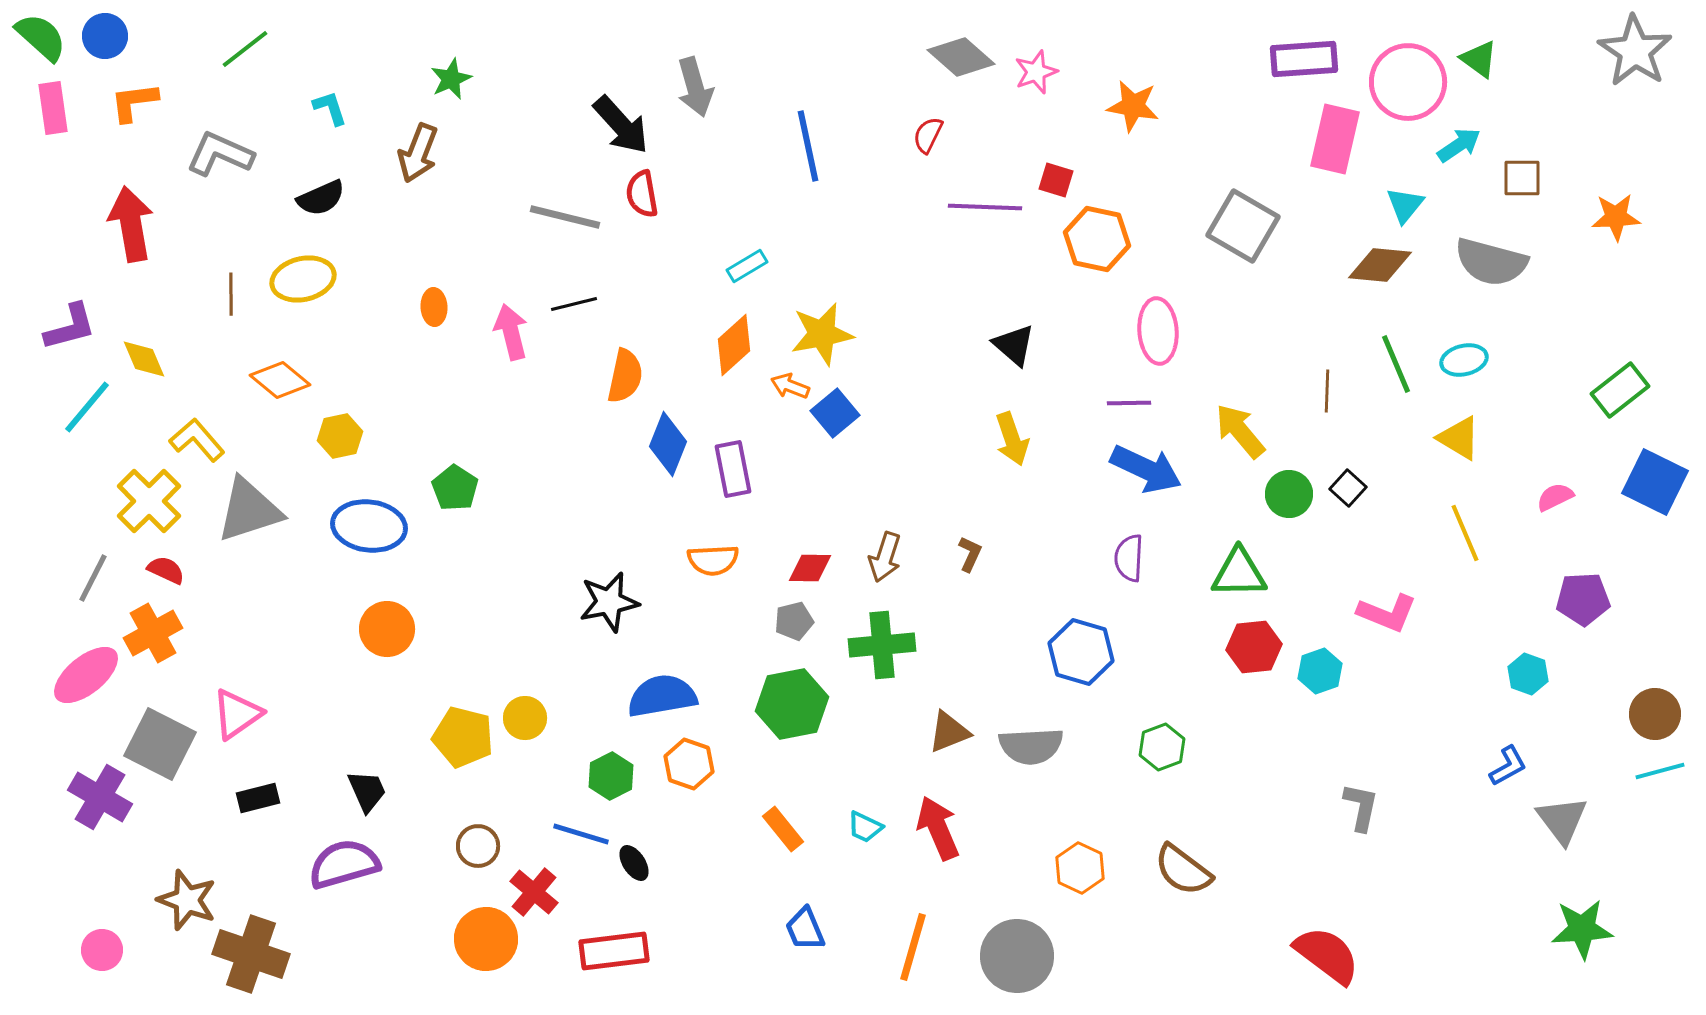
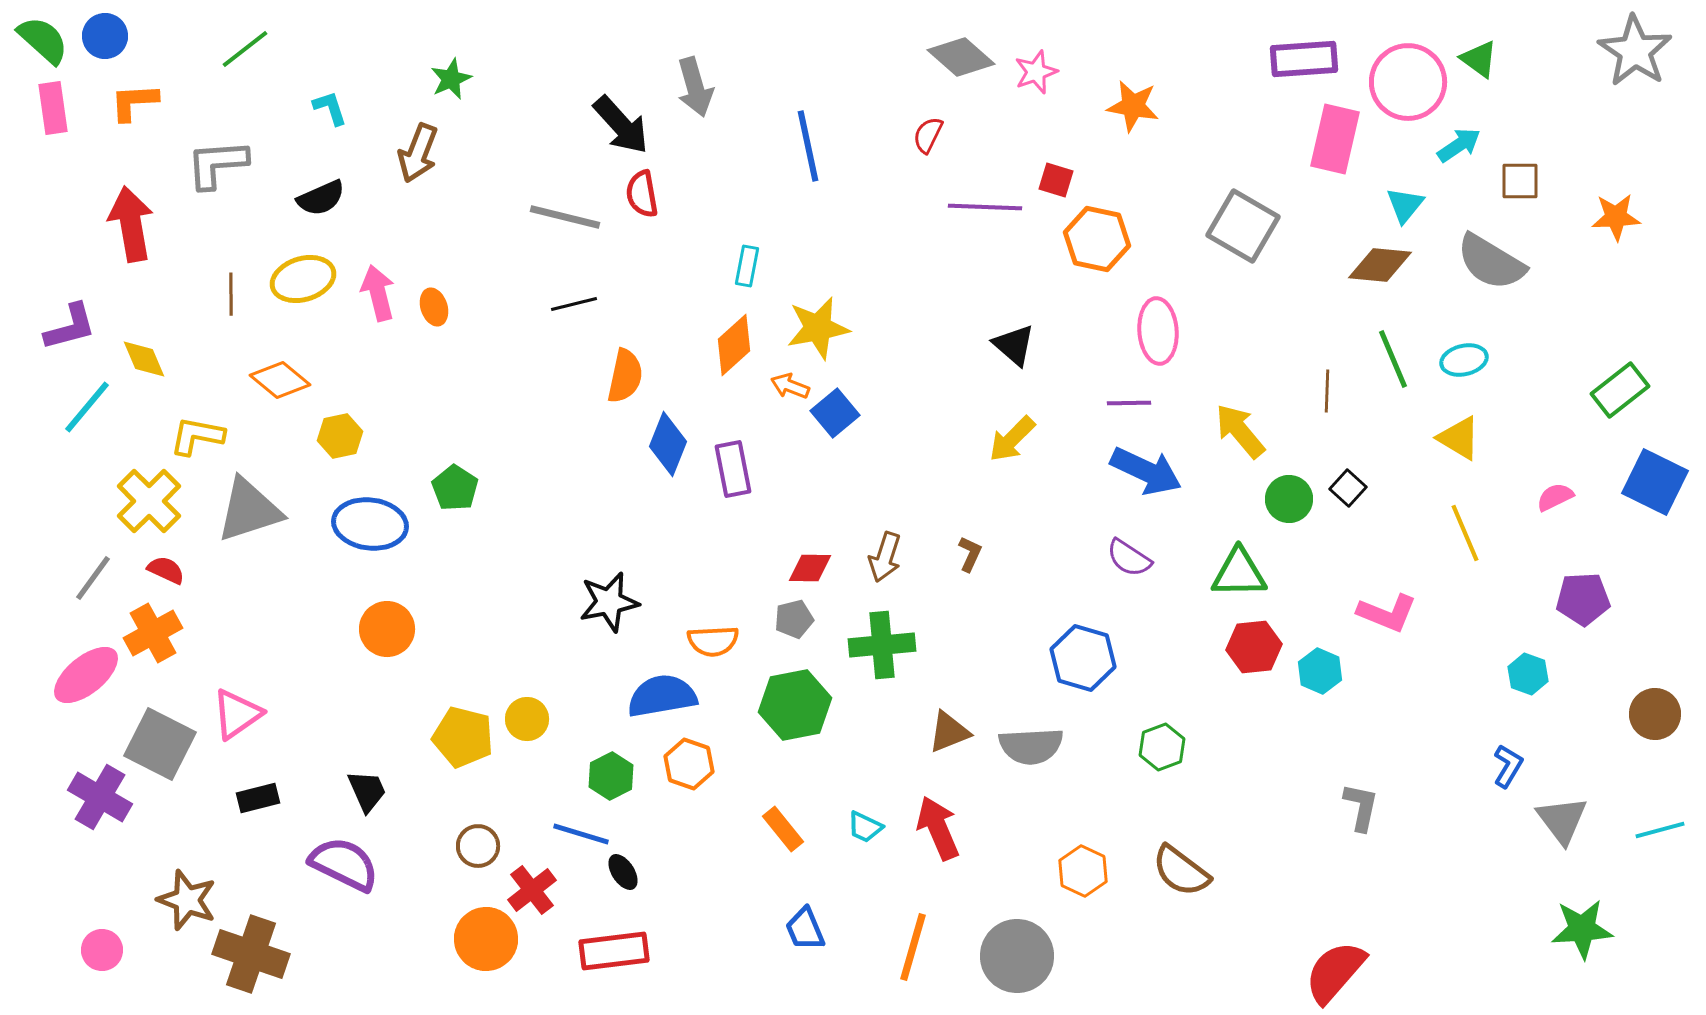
green semicircle at (41, 37): moved 2 px right, 3 px down
orange L-shape at (134, 102): rotated 4 degrees clockwise
gray L-shape at (220, 154): moved 3 px left, 10 px down; rotated 28 degrees counterclockwise
brown square at (1522, 178): moved 2 px left, 3 px down
gray semicircle at (1491, 262): rotated 16 degrees clockwise
cyan rectangle at (747, 266): rotated 48 degrees counterclockwise
yellow ellipse at (303, 279): rotated 4 degrees counterclockwise
orange ellipse at (434, 307): rotated 15 degrees counterclockwise
pink arrow at (511, 332): moved 133 px left, 39 px up
yellow star at (822, 334): moved 4 px left, 6 px up
green line at (1396, 364): moved 3 px left, 5 px up
yellow arrow at (1012, 439): rotated 64 degrees clockwise
yellow L-shape at (197, 440): moved 4 px up; rotated 38 degrees counterclockwise
blue arrow at (1146, 469): moved 2 px down
green circle at (1289, 494): moved 5 px down
blue ellipse at (369, 526): moved 1 px right, 2 px up
purple semicircle at (1129, 558): rotated 60 degrees counterclockwise
orange semicircle at (713, 560): moved 81 px down
gray line at (93, 578): rotated 9 degrees clockwise
gray pentagon at (794, 621): moved 2 px up
blue hexagon at (1081, 652): moved 2 px right, 6 px down
cyan hexagon at (1320, 671): rotated 18 degrees counterclockwise
green hexagon at (792, 704): moved 3 px right, 1 px down
yellow circle at (525, 718): moved 2 px right, 1 px down
blue L-shape at (1508, 766): rotated 30 degrees counterclockwise
cyan line at (1660, 771): moved 59 px down
black ellipse at (634, 863): moved 11 px left, 9 px down
purple semicircle at (344, 864): rotated 42 degrees clockwise
orange hexagon at (1080, 868): moved 3 px right, 3 px down
brown semicircle at (1183, 870): moved 2 px left, 1 px down
red cross at (534, 892): moved 2 px left, 2 px up; rotated 12 degrees clockwise
red semicircle at (1327, 955): moved 8 px right, 17 px down; rotated 86 degrees counterclockwise
